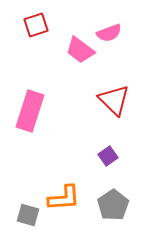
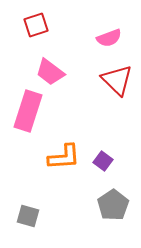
pink semicircle: moved 5 px down
pink trapezoid: moved 30 px left, 22 px down
red triangle: moved 3 px right, 20 px up
pink rectangle: moved 2 px left
purple square: moved 5 px left, 5 px down; rotated 18 degrees counterclockwise
orange L-shape: moved 41 px up
gray square: moved 1 px down
